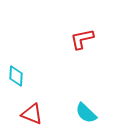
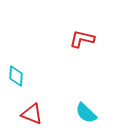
red L-shape: rotated 25 degrees clockwise
